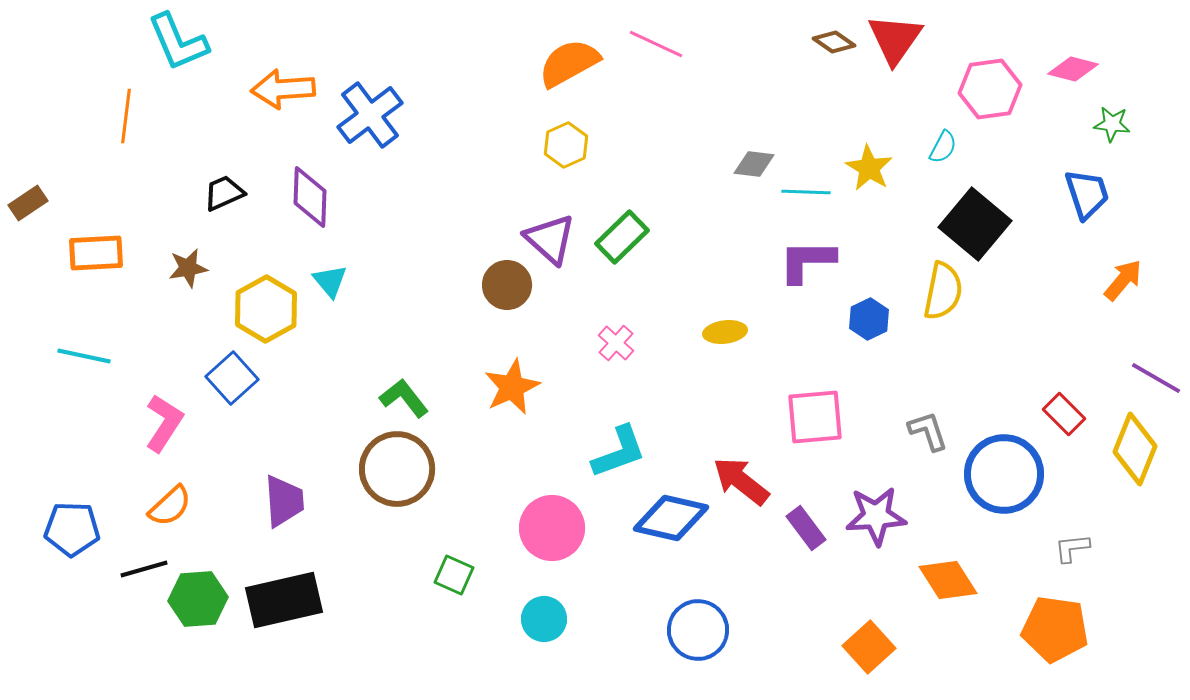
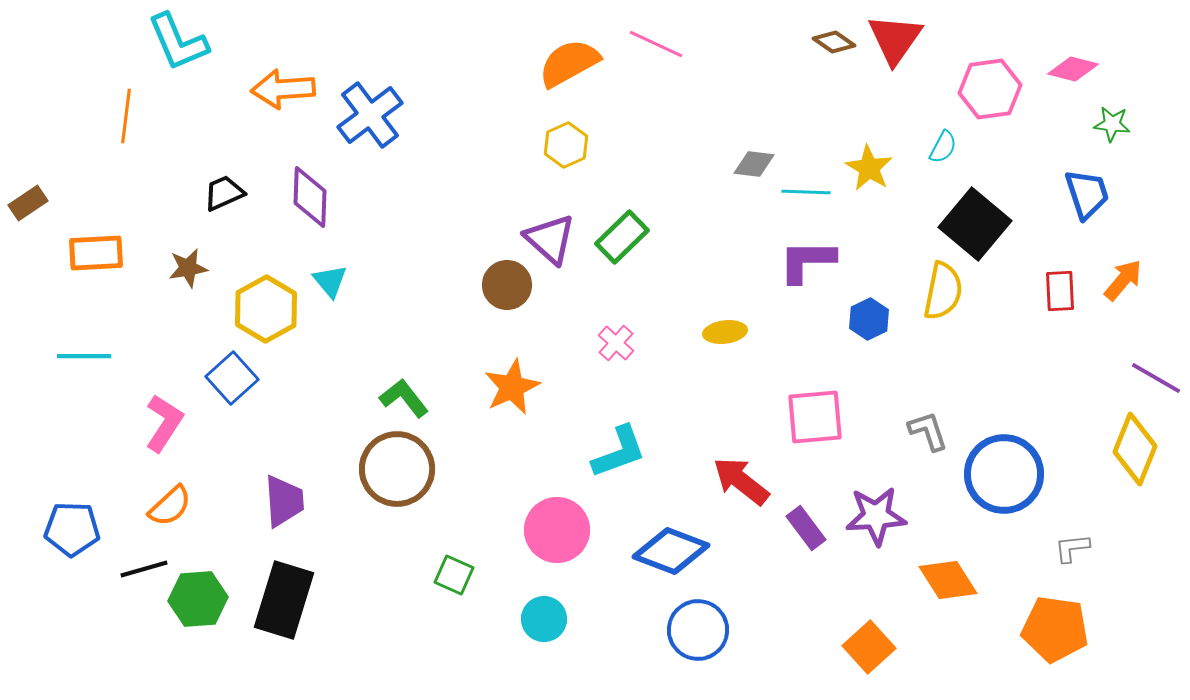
cyan line at (84, 356): rotated 12 degrees counterclockwise
red rectangle at (1064, 414): moved 4 px left, 123 px up; rotated 42 degrees clockwise
blue diamond at (671, 518): moved 33 px down; rotated 8 degrees clockwise
pink circle at (552, 528): moved 5 px right, 2 px down
black rectangle at (284, 600): rotated 60 degrees counterclockwise
